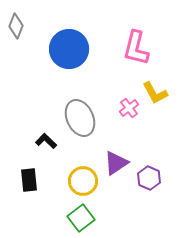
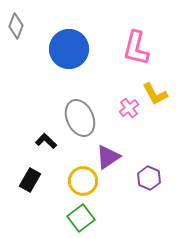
yellow L-shape: moved 1 px down
purple triangle: moved 8 px left, 6 px up
black rectangle: moved 1 px right; rotated 35 degrees clockwise
